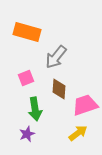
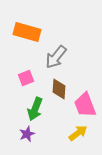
pink trapezoid: rotated 92 degrees counterclockwise
green arrow: rotated 30 degrees clockwise
